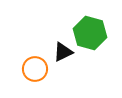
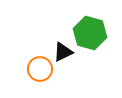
orange circle: moved 5 px right
